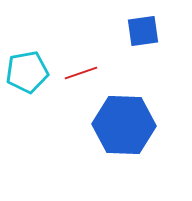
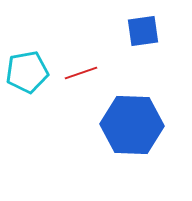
blue hexagon: moved 8 px right
